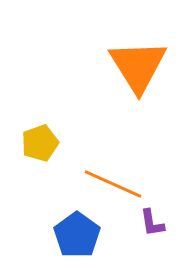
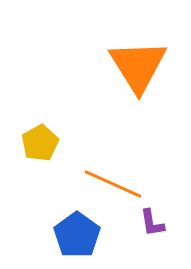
yellow pentagon: rotated 9 degrees counterclockwise
